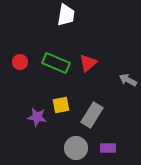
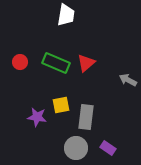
red triangle: moved 2 px left
gray rectangle: moved 6 px left, 2 px down; rotated 25 degrees counterclockwise
purple rectangle: rotated 35 degrees clockwise
